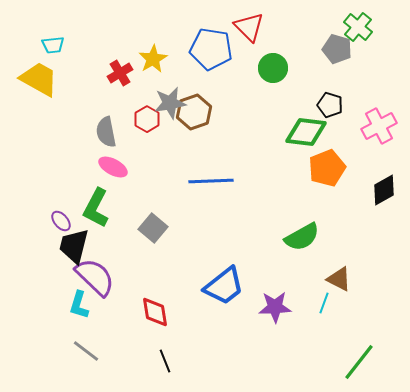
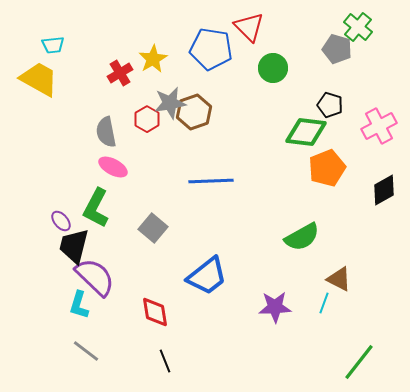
blue trapezoid: moved 17 px left, 10 px up
